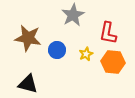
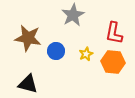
red L-shape: moved 6 px right
blue circle: moved 1 px left, 1 px down
